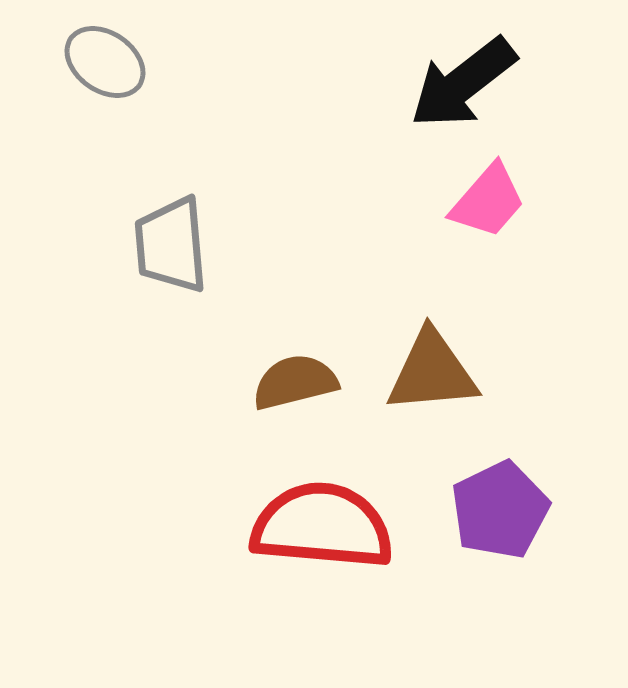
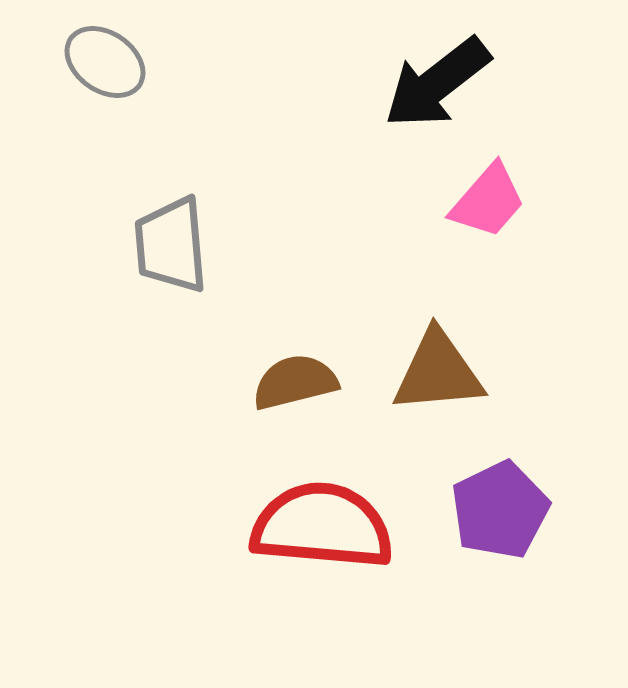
black arrow: moved 26 px left
brown triangle: moved 6 px right
